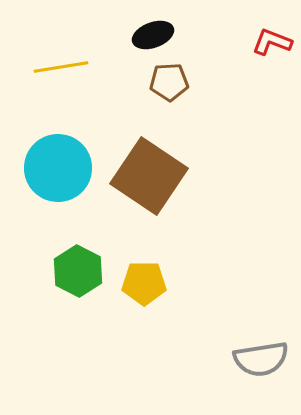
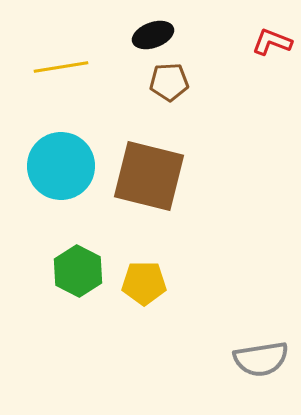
cyan circle: moved 3 px right, 2 px up
brown square: rotated 20 degrees counterclockwise
